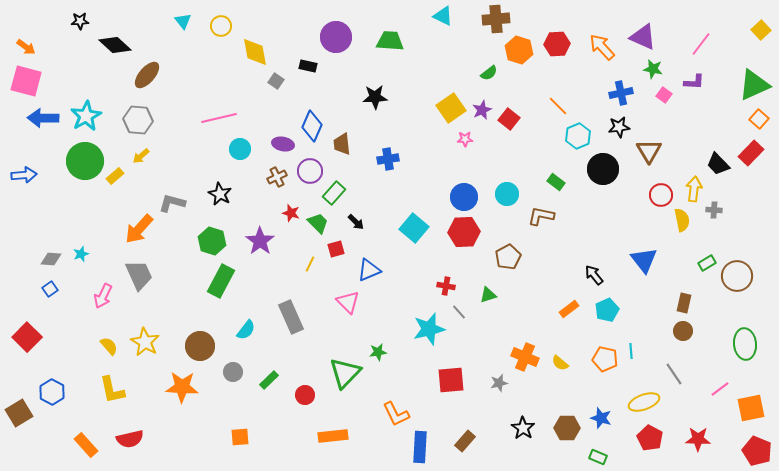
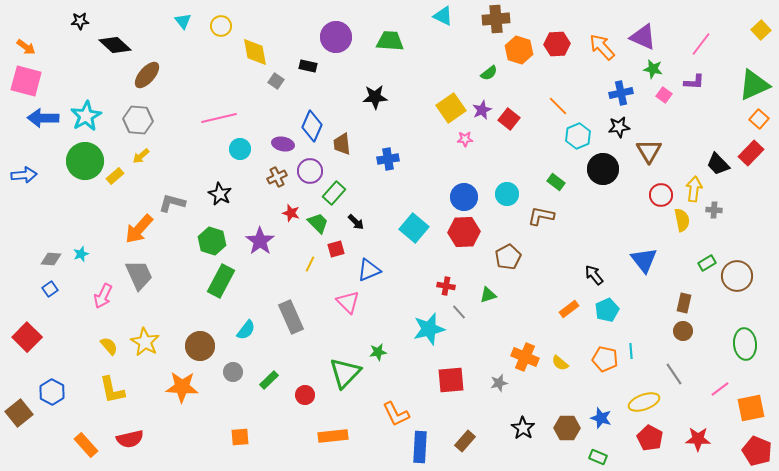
brown square at (19, 413): rotated 8 degrees counterclockwise
